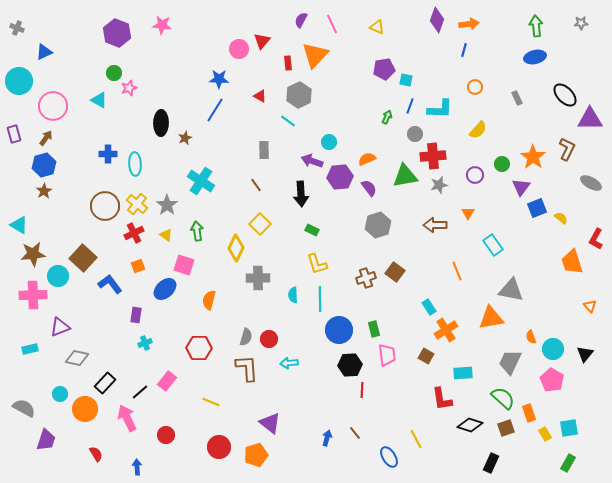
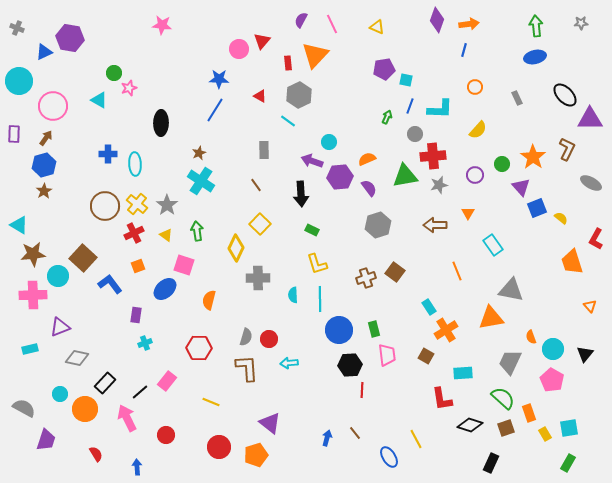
purple hexagon at (117, 33): moved 47 px left, 5 px down; rotated 12 degrees counterclockwise
purple rectangle at (14, 134): rotated 18 degrees clockwise
brown star at (185, 138): moved 14 px right, 15 px down
purple triangle at (521, 187): rotated 18 degrees counterclockwise
